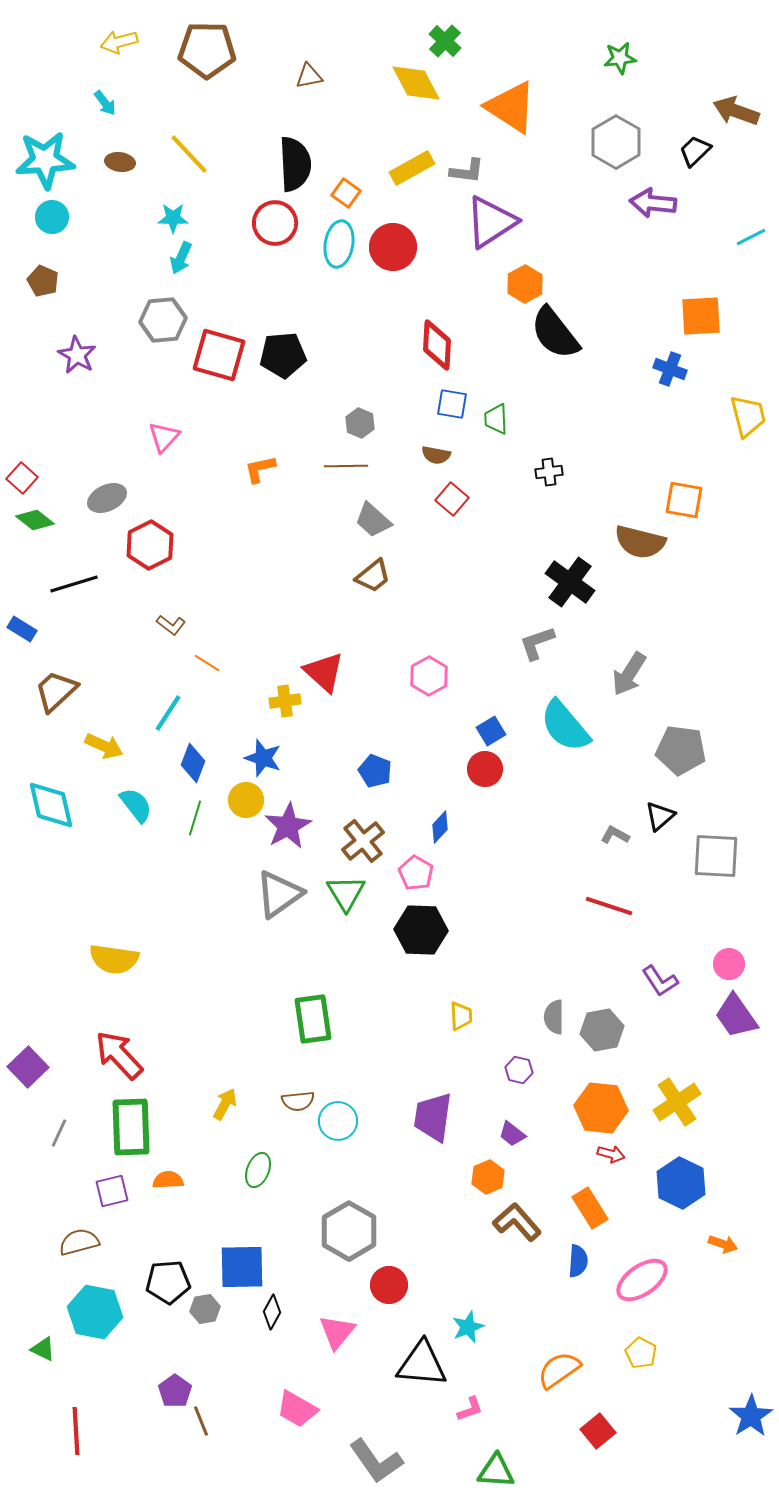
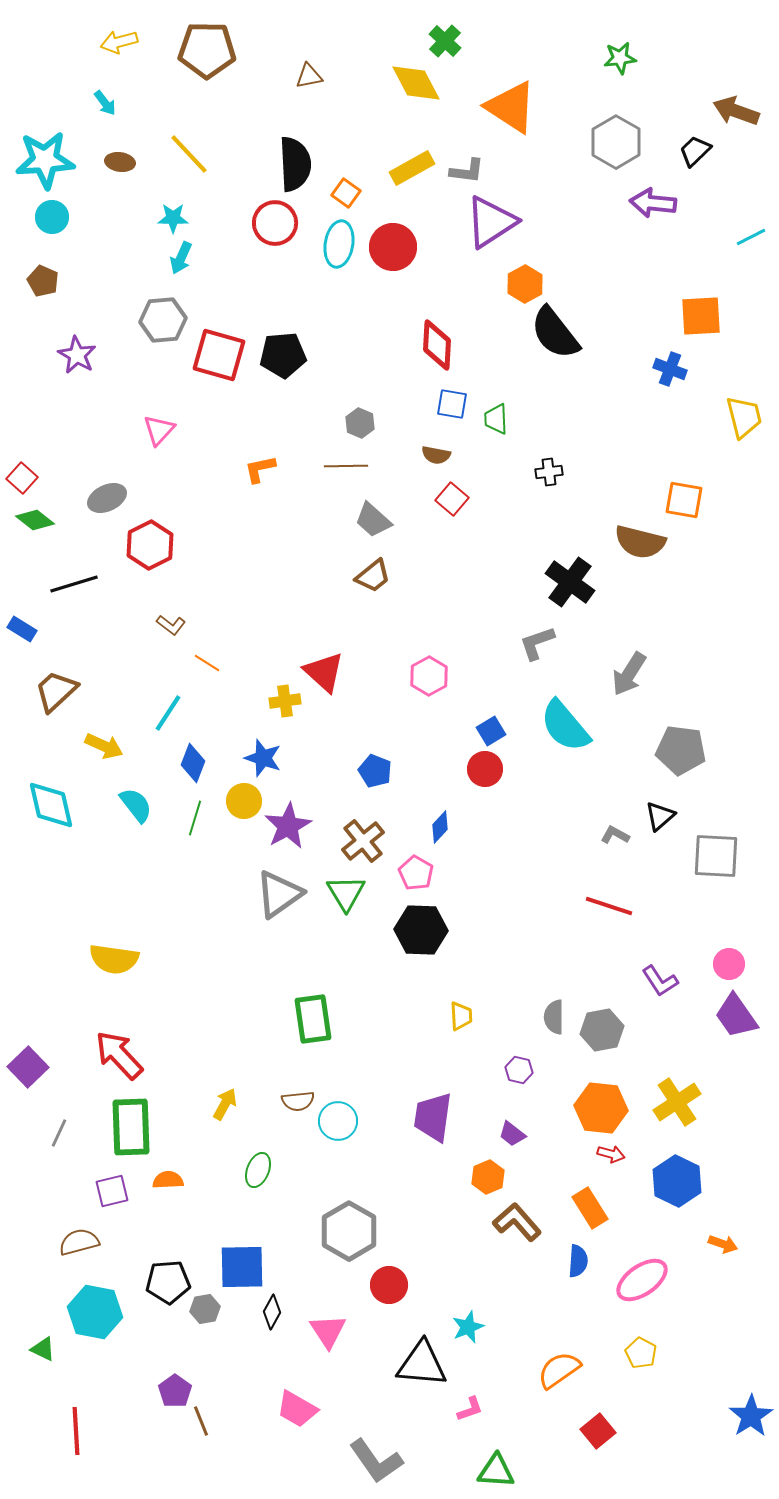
yellow trapezoid at (748, 416): moved 4 px left, 1 px down
pink triangle at (164, 437): moved 5 px left, 7 px up
yellow circle at (246, 800): moved 2 px left, 1 px down
blue hexagon at (681, 1183): moved 4 px left, 2 px up
pink triangle at (337, 1332): moved 9 px left, 1 px up; rotated 12 degrees counterclockwise
